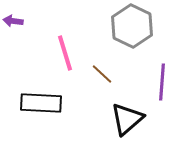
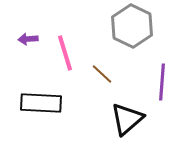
purple arrow: moved 15 px right, 18 px down; rotated 12 degrees counterclockwise
